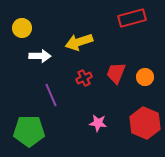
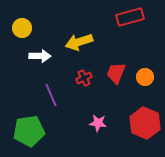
red rectangle: moved 2 px left, 1 px up
green pentagon: rotated 8 degrees counterclockwise
